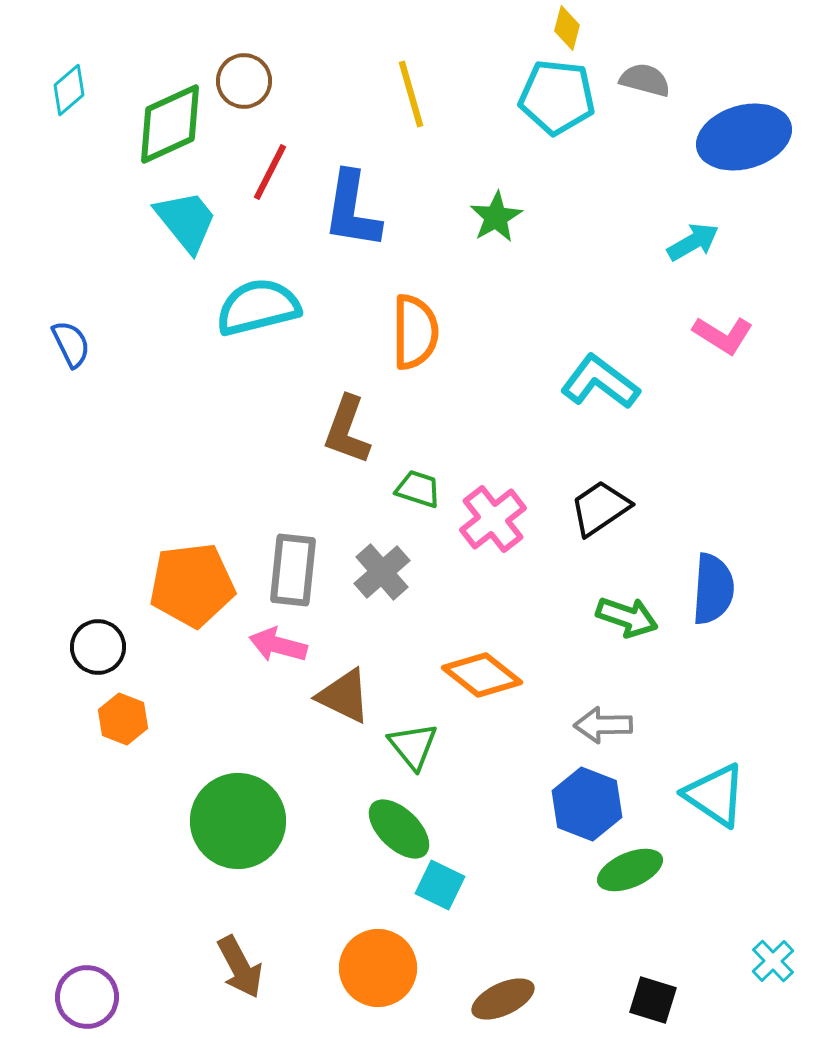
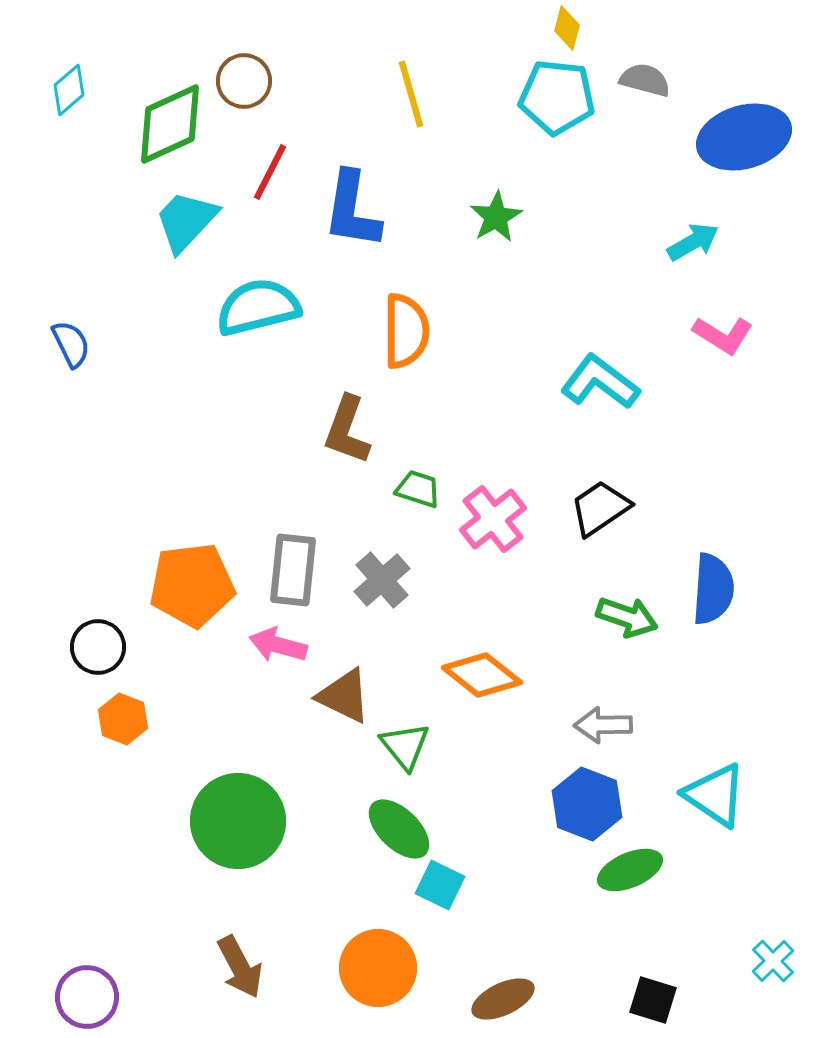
cyan trapezoid at (186, 221): rotated 98 degrees counterclockwise
orange semicircle at (415, 332): moved 9 px left, 1 px up
gray cross at (382, 572): moved 8 px down
green triangle at (413, 746): moved 8 px left
